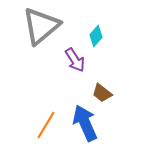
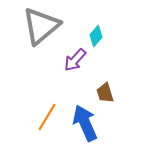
purple arrow: rotated 75 degrees clockwise
brown trapezoid: moved 3 px right; rotated 35 degrees clockwise
orange line: moved 1 px right, 8 px up
